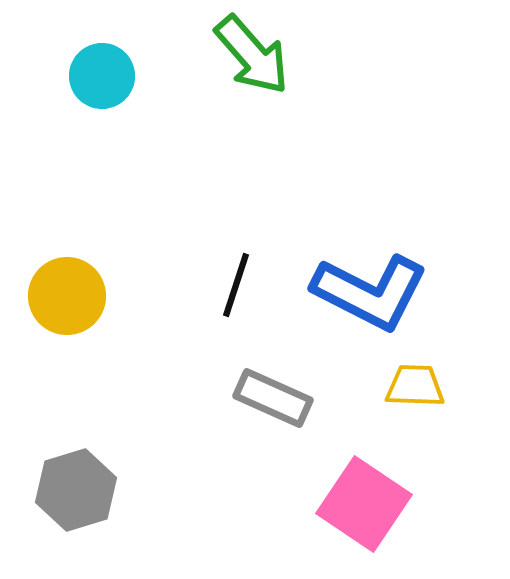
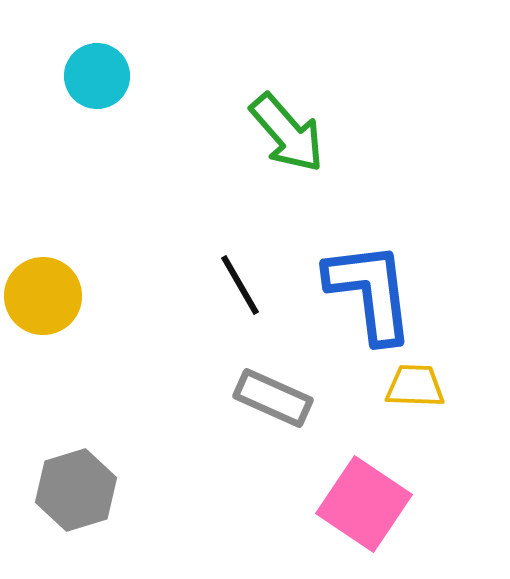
green arrow: moved 35 px right, 78 px down
cyan circle: moved 5 px left
black line: moved 4 px right; rotated 48 degrees counterclockwise
blue L-shape: rotated 124 degrees counterclockwise
yellow circle: moved 24 px left
